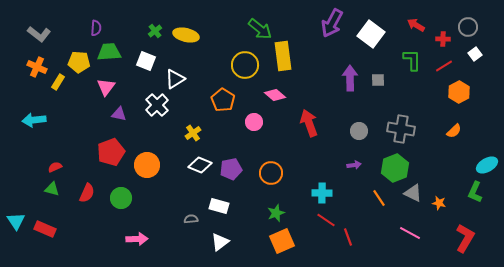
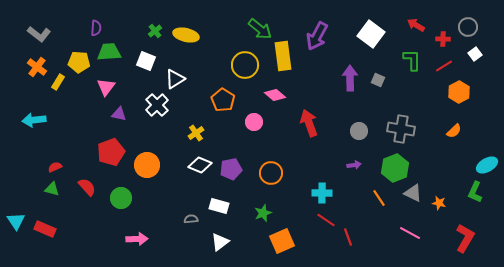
purple arrow at (332, 23): moved 15 px left, 13 px down
orange cross at (37, 67): rotated 12 degrees clockwise
gray square at (378, 80): rotated 24 degrees clockwise
yellow cross at (193, 133): moved 3 px right
red semicircle at (87, 193): moved 6 px up; rotated 66 degrees counterclockwise
green star at (276, 213): moved 13 px left
